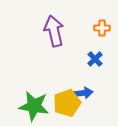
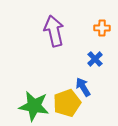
blue arrow: moved 6 px up; rotated 114 degrees counterclockwise
